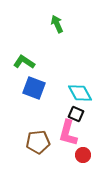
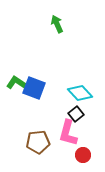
green L-shape: moved 7 px left, 21 px down
cyan diamond: rotated 15 degrees counterclockwise
black square: rotated 28 degrees clockwise
